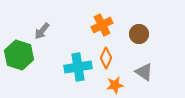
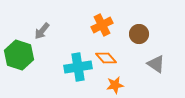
orange diamond: rotated 65 degrees counterclockwise
gray triangle: moved 12 px right, 8 px up
